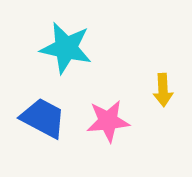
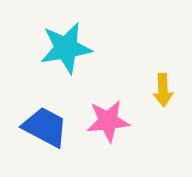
cyan star: rotated 22 degrees counterclockwise
blue trapezoid: moved 2 px right, 9 px down
